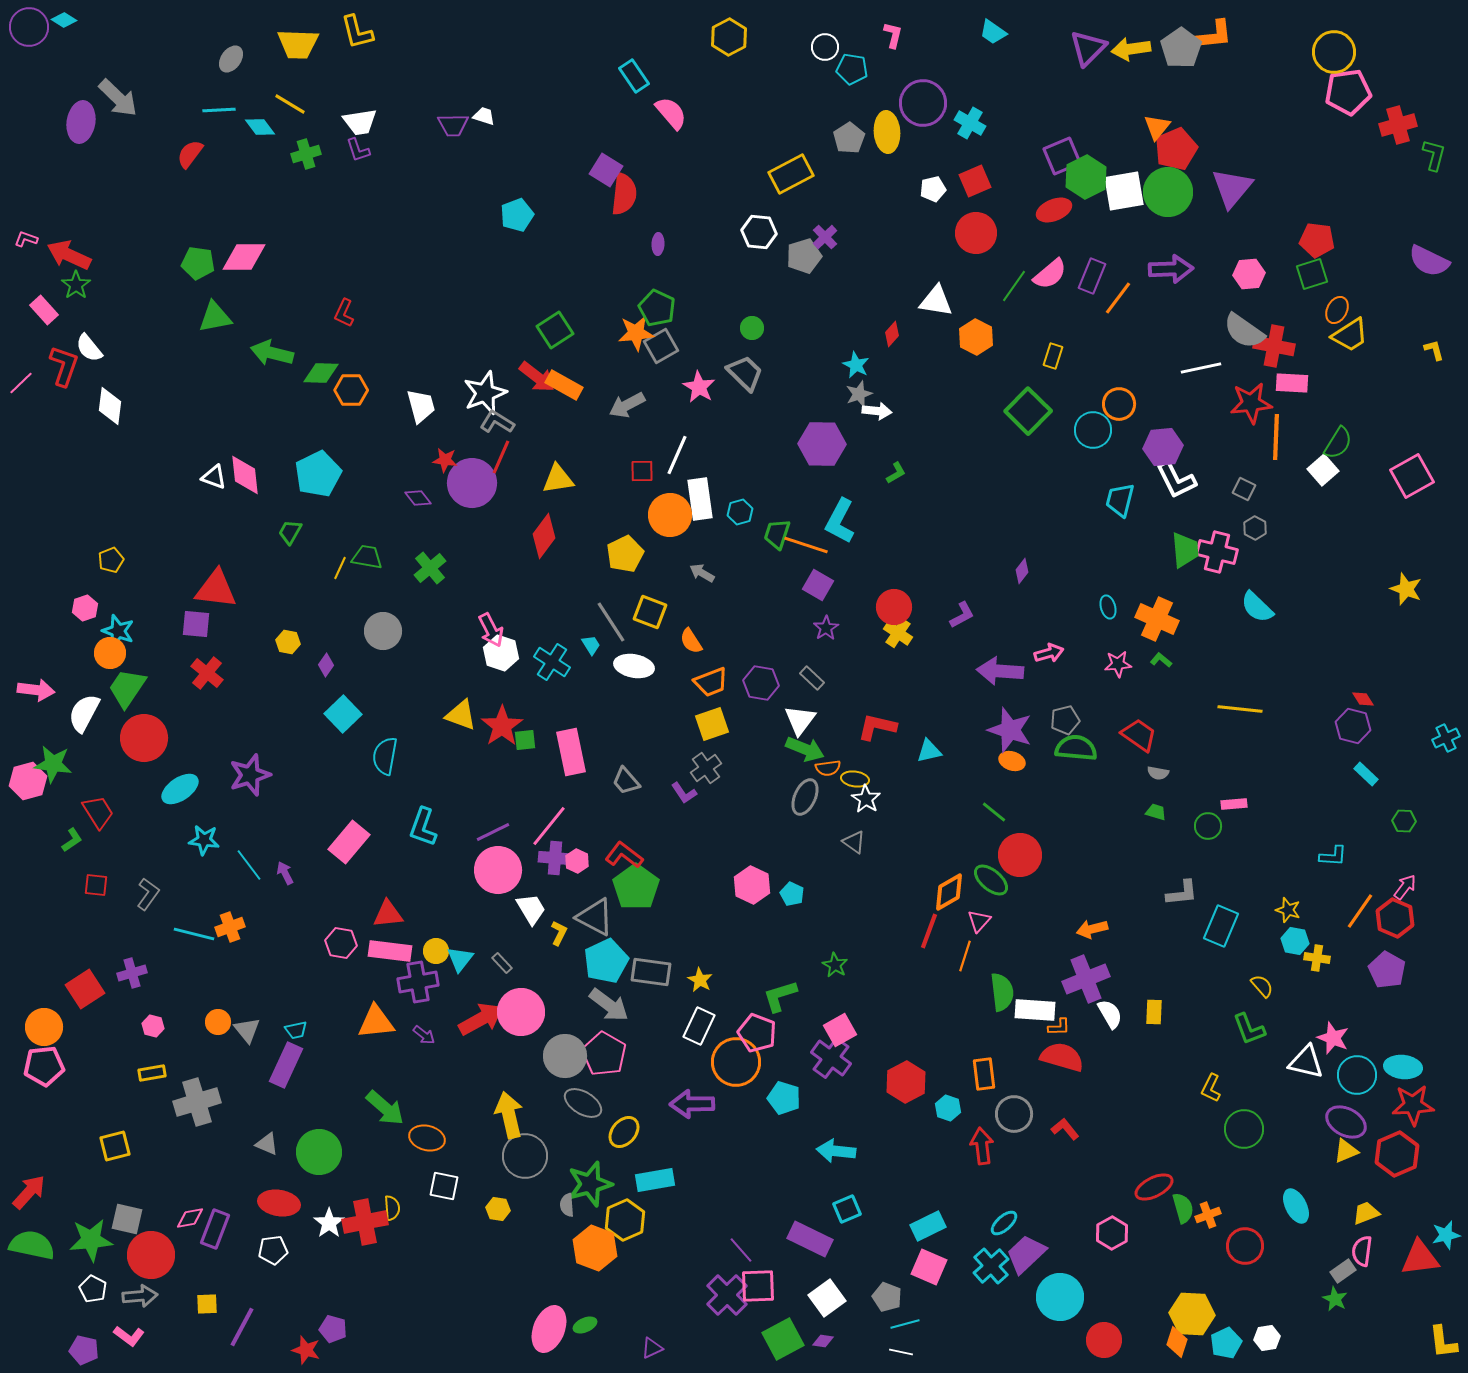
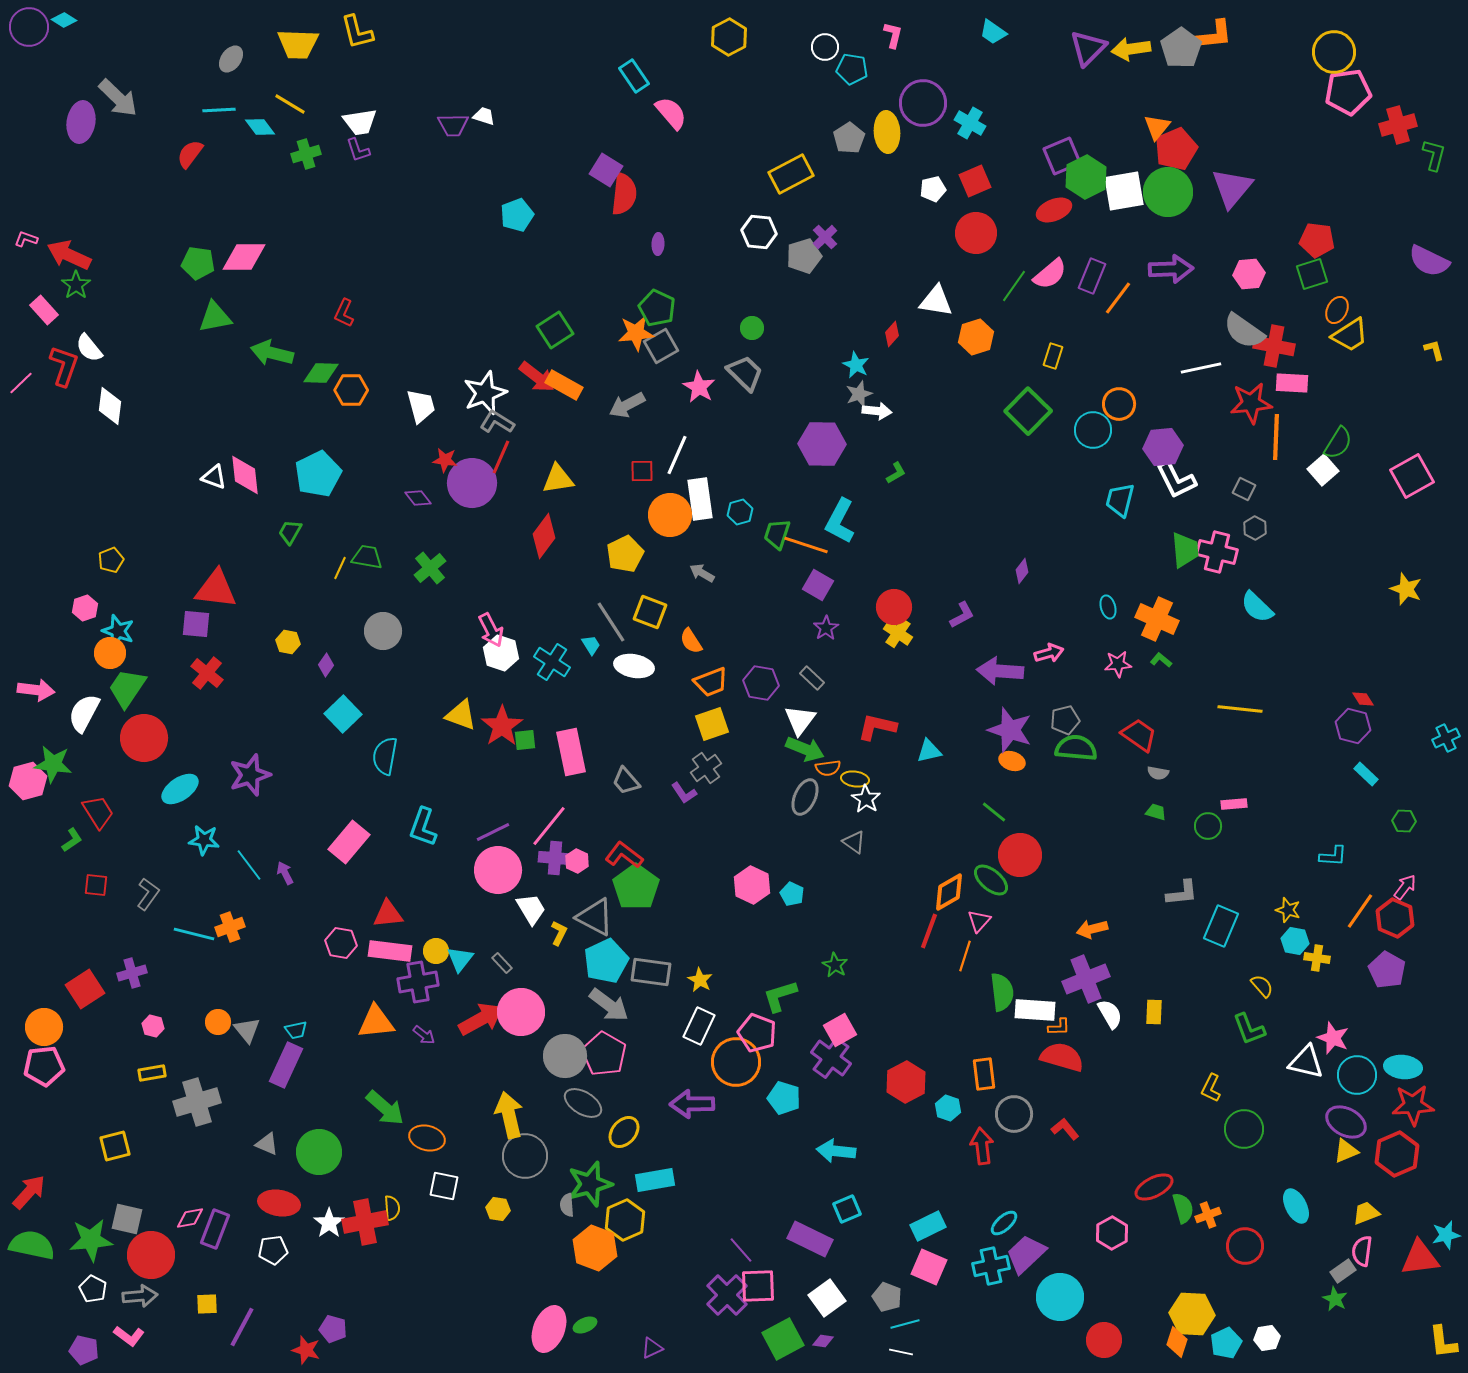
orange hexagon at (976, 337): rotated 16 degrees clockwise
cyan cross at (991, 1266): rotated 30 degrees clockwise
